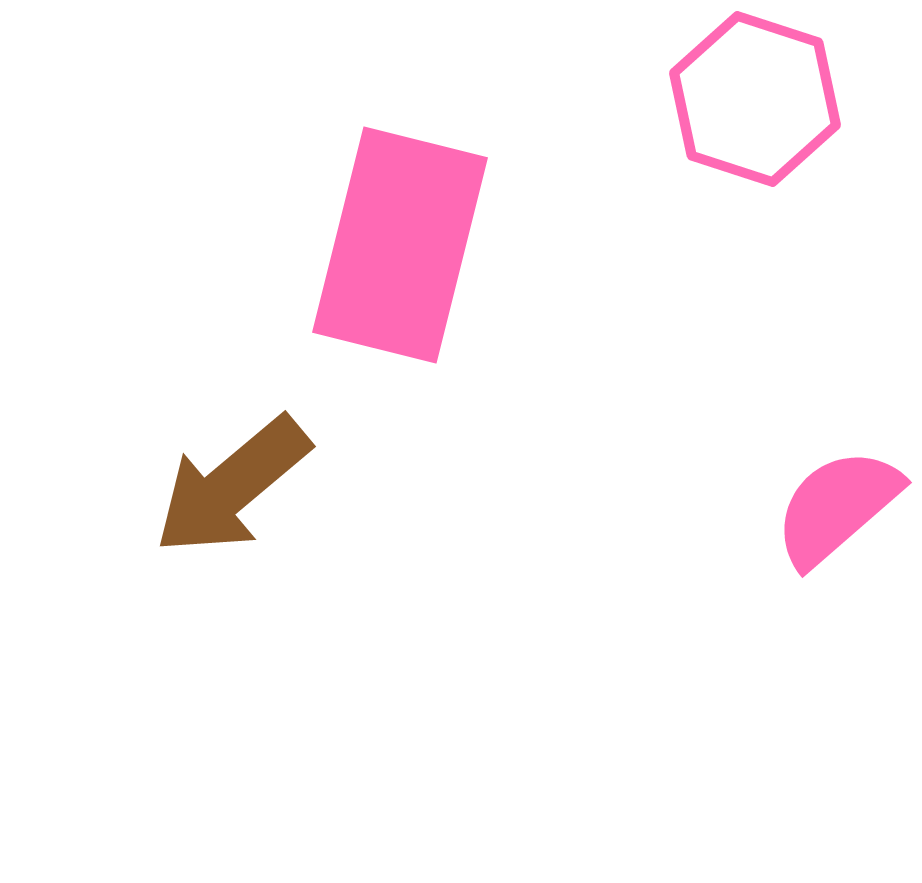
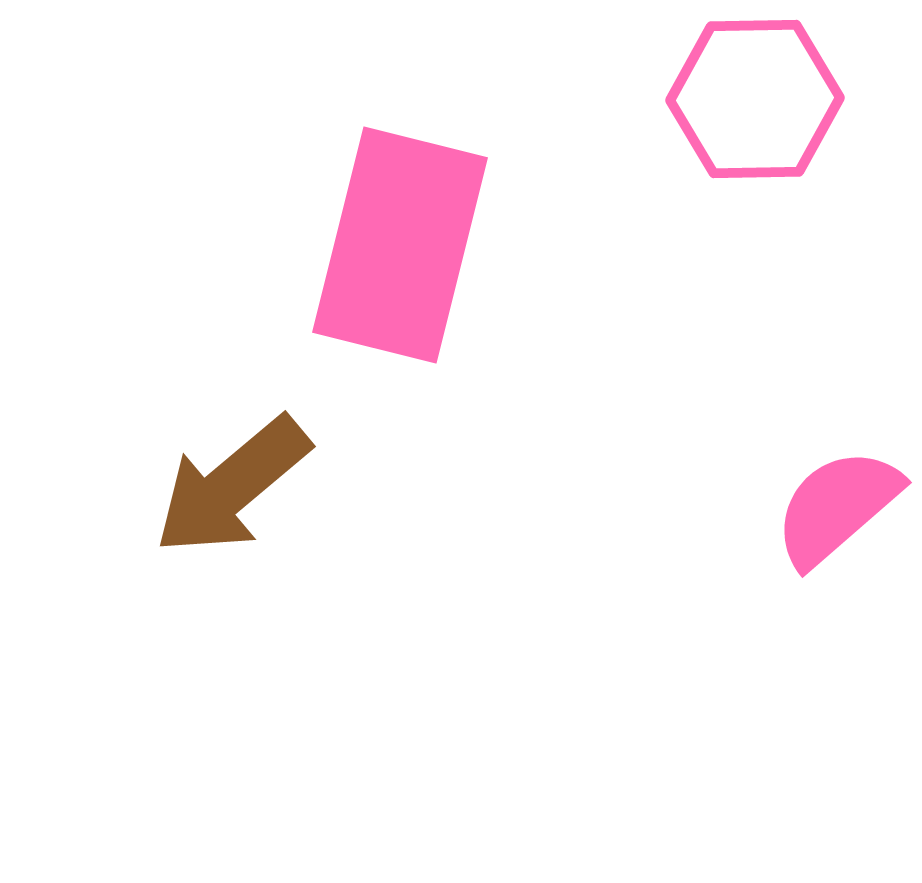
pink hexagon: rotated 19 degrees counterclockwise
